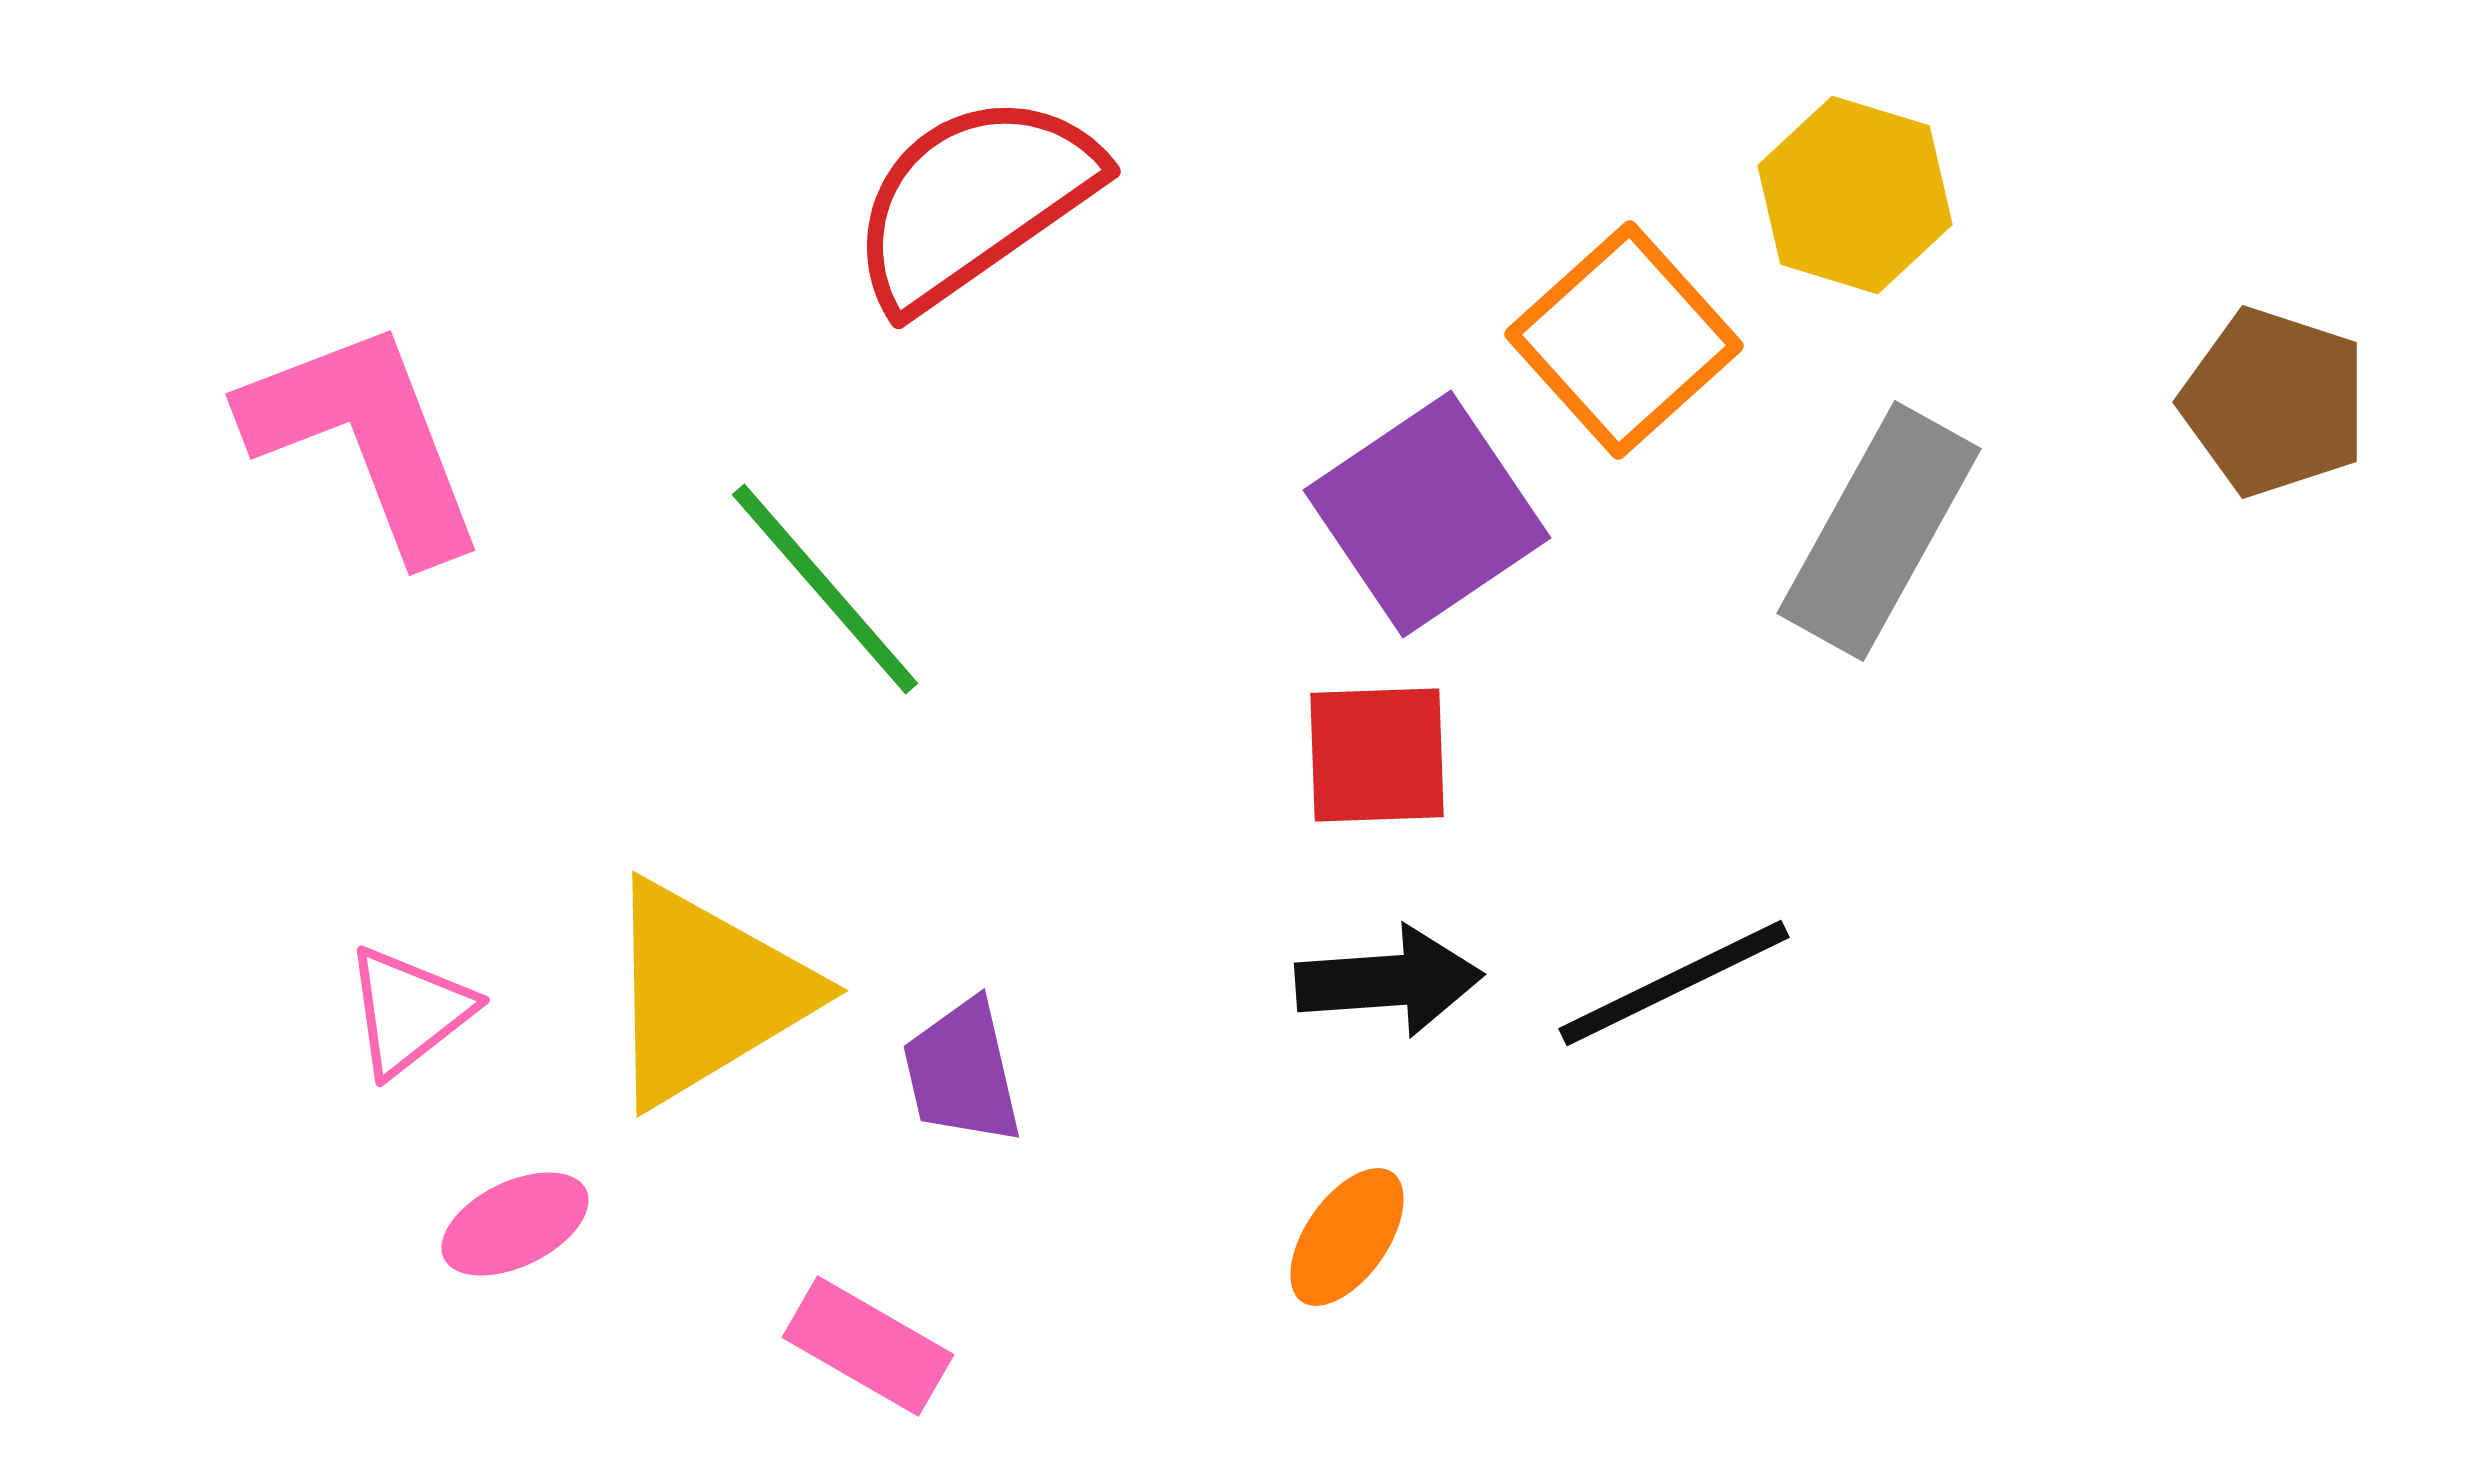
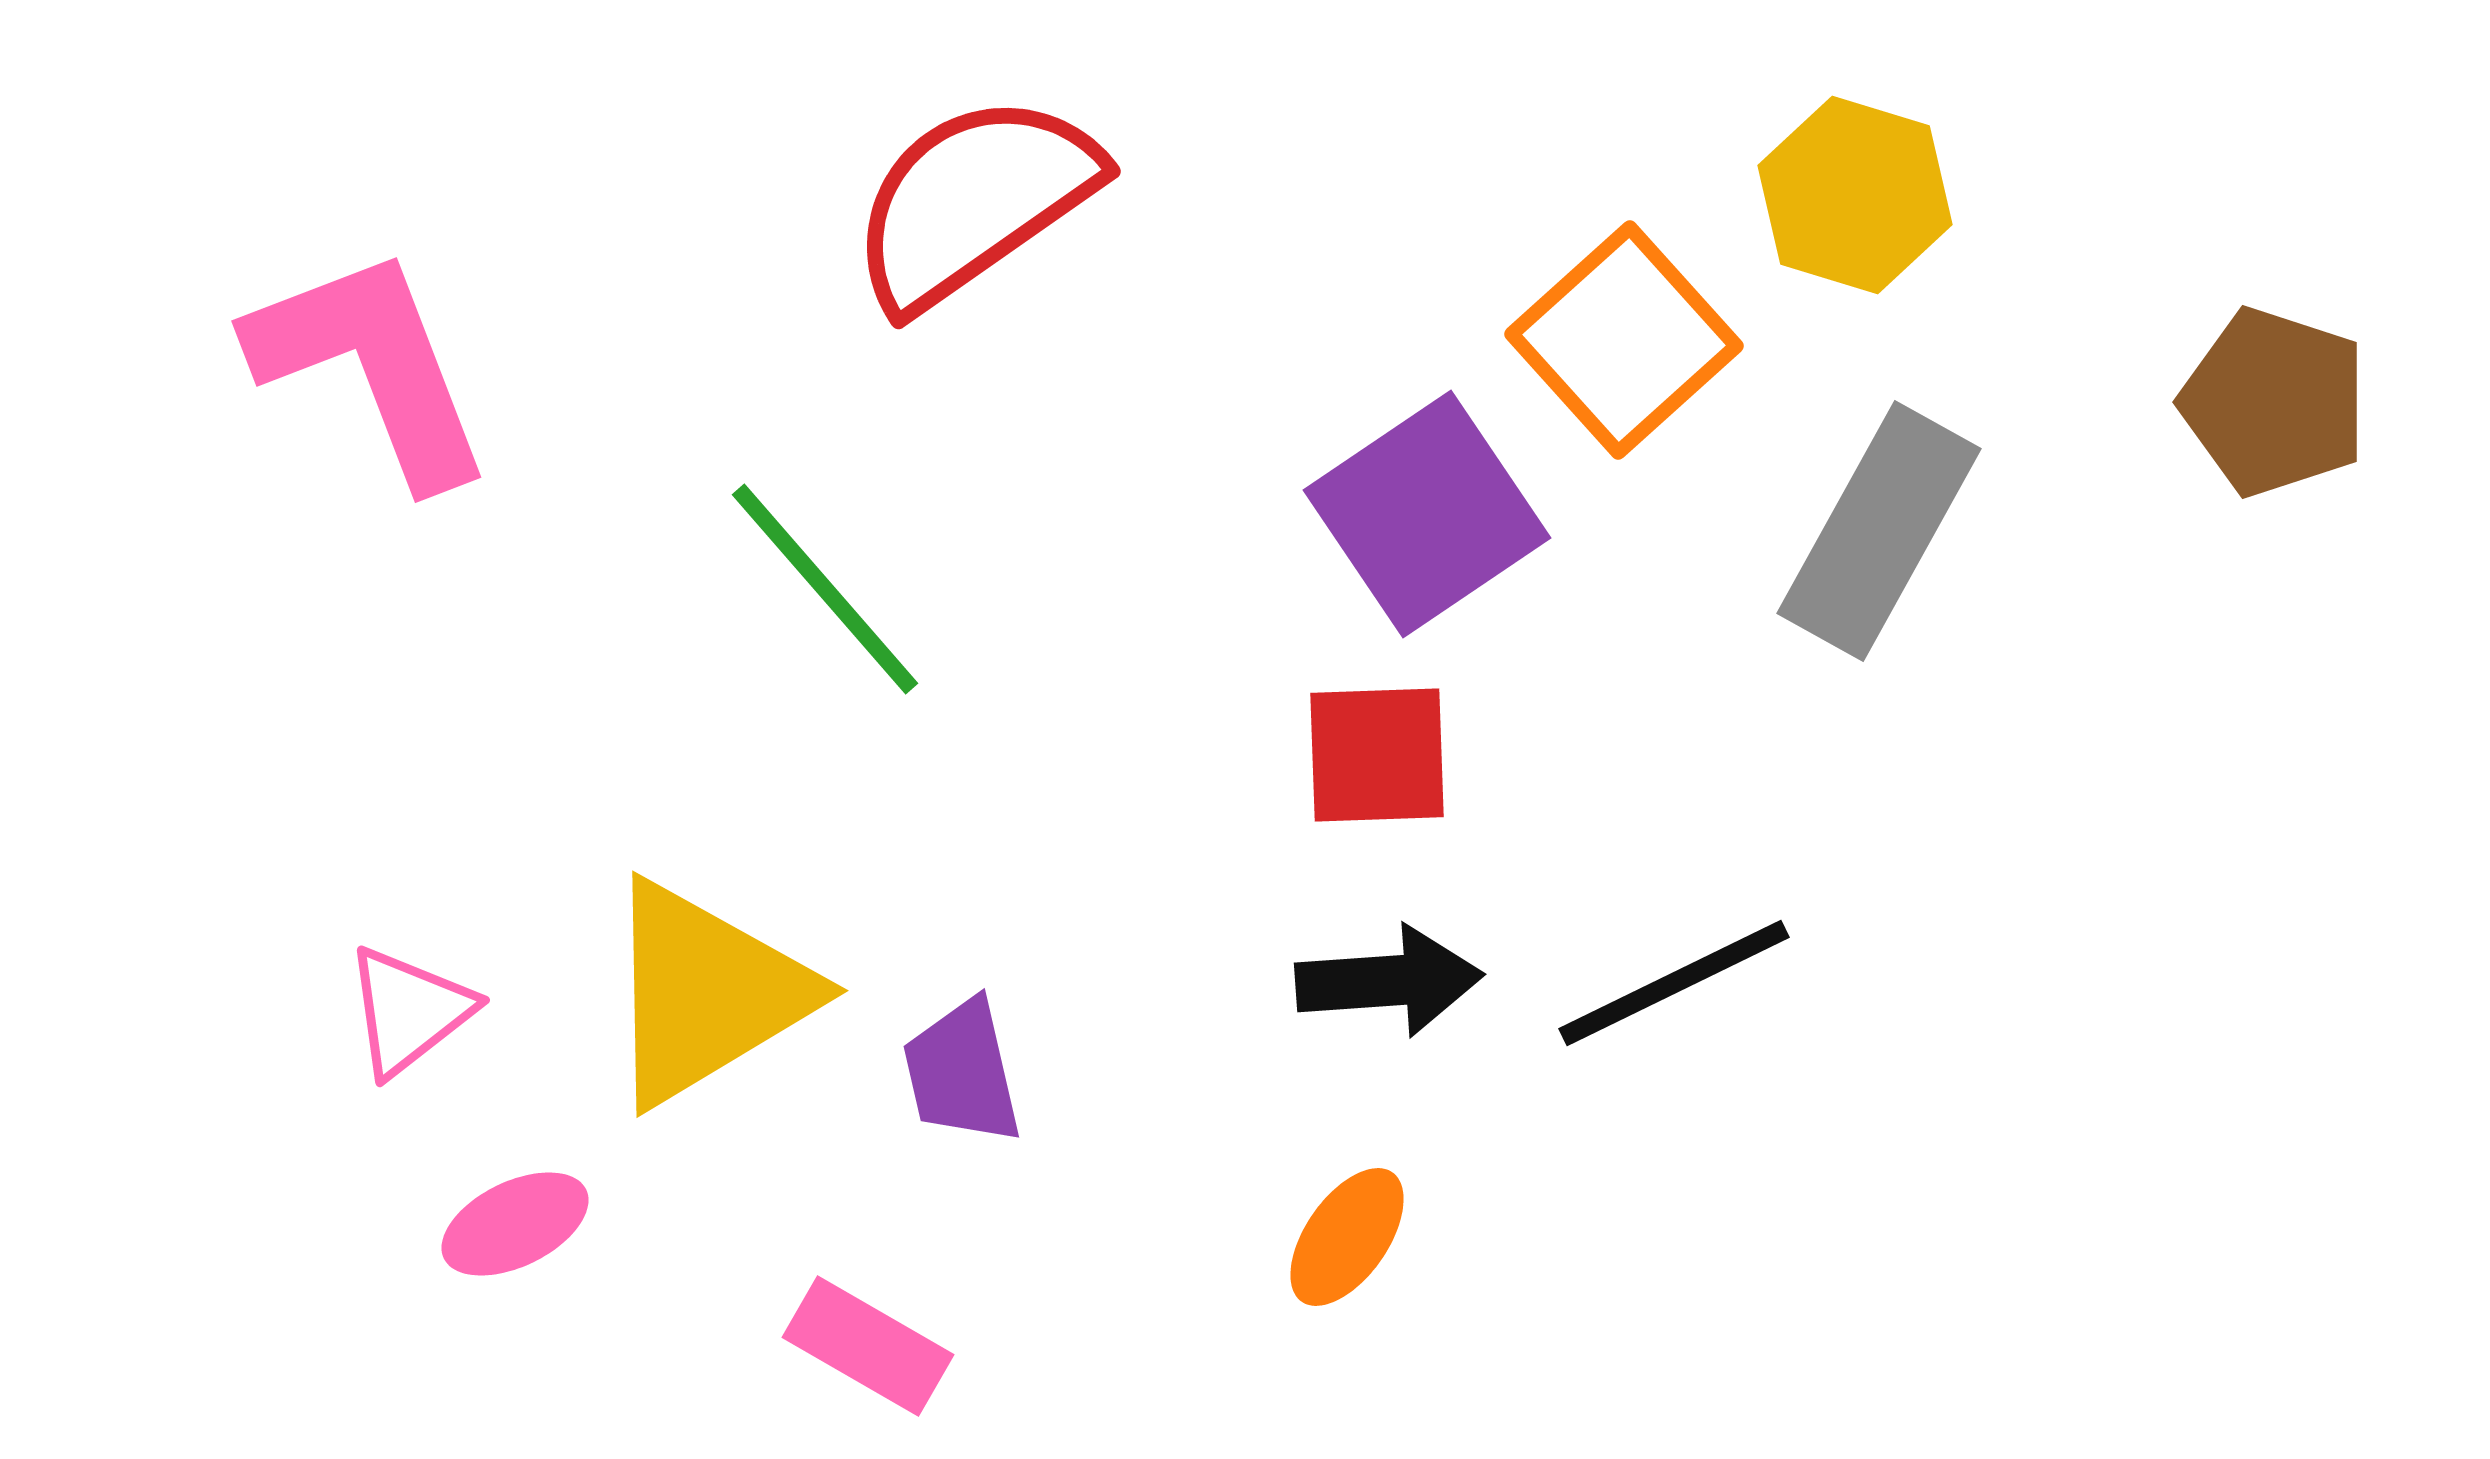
pink L-shape: moved 6 px right, 73 px up
